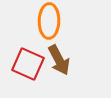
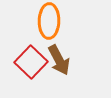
red square: moved 3 px right, 2 px up; rotated 20 degrees clockwise
